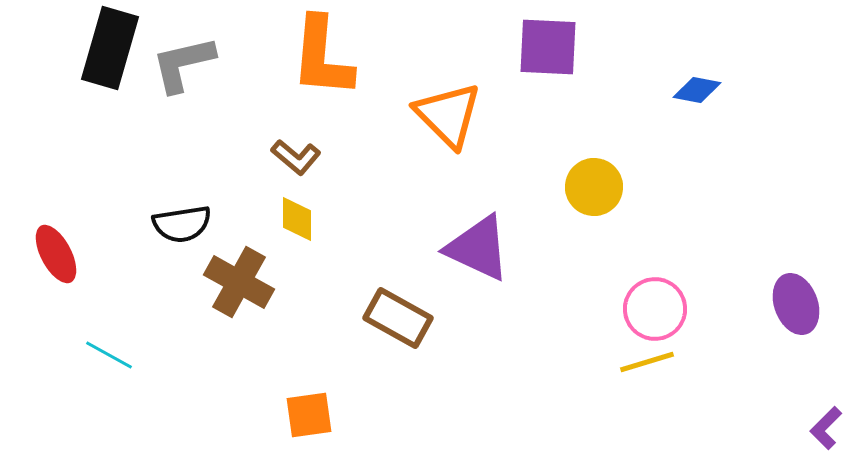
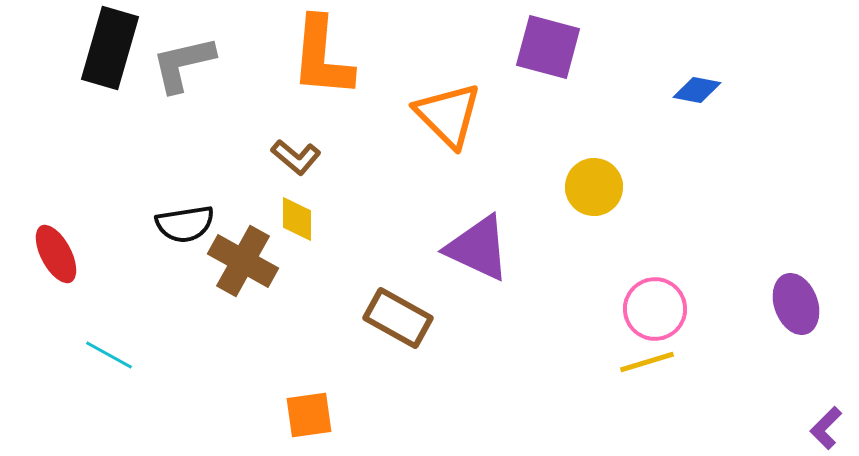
purple square: rotated 12 degrees clockwise
black semicircle: moved 3 px right
brown cross: moved 4 px right, 21 px up
